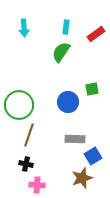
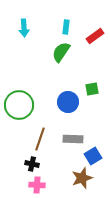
red rectangle: moved 1 px left, 2 px down
brown line: moved 11 px right, 4 px down
gray rectangle: moved 2 px left
black cross: moved 6 px right
